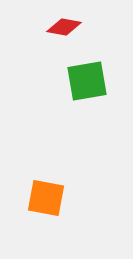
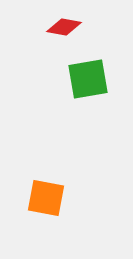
green square: moved 1 px right, 2 px up
